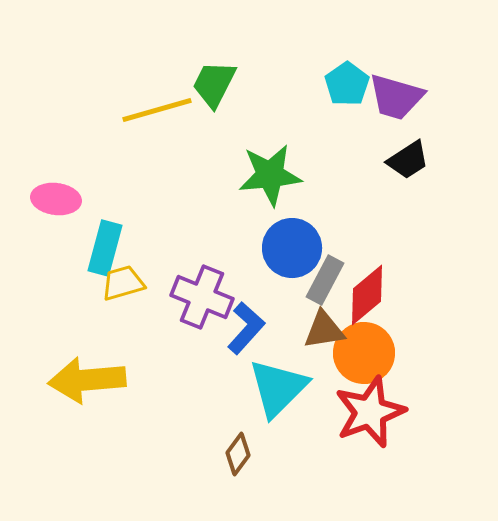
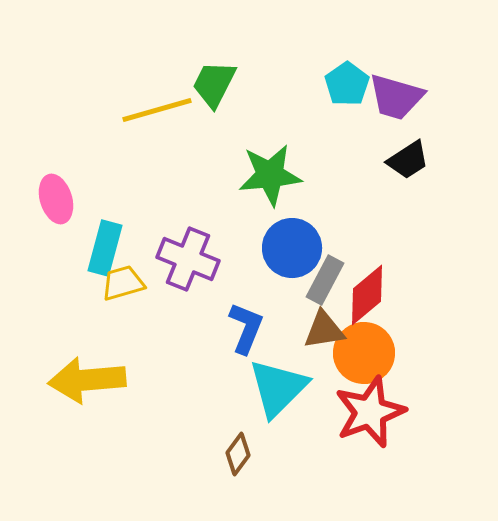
pink ellipse: rotated 66 degrees clockwise
purple cross: moved 14 px left, 38 px up
blue L-shape: rotated 20 degrees counterclockwise
